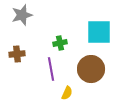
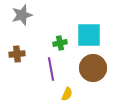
cyan square: moved 10 px left, 3 px down
brown circle: moved 2 px right, 1 px up
yellow semicircle: moved 1 px down
